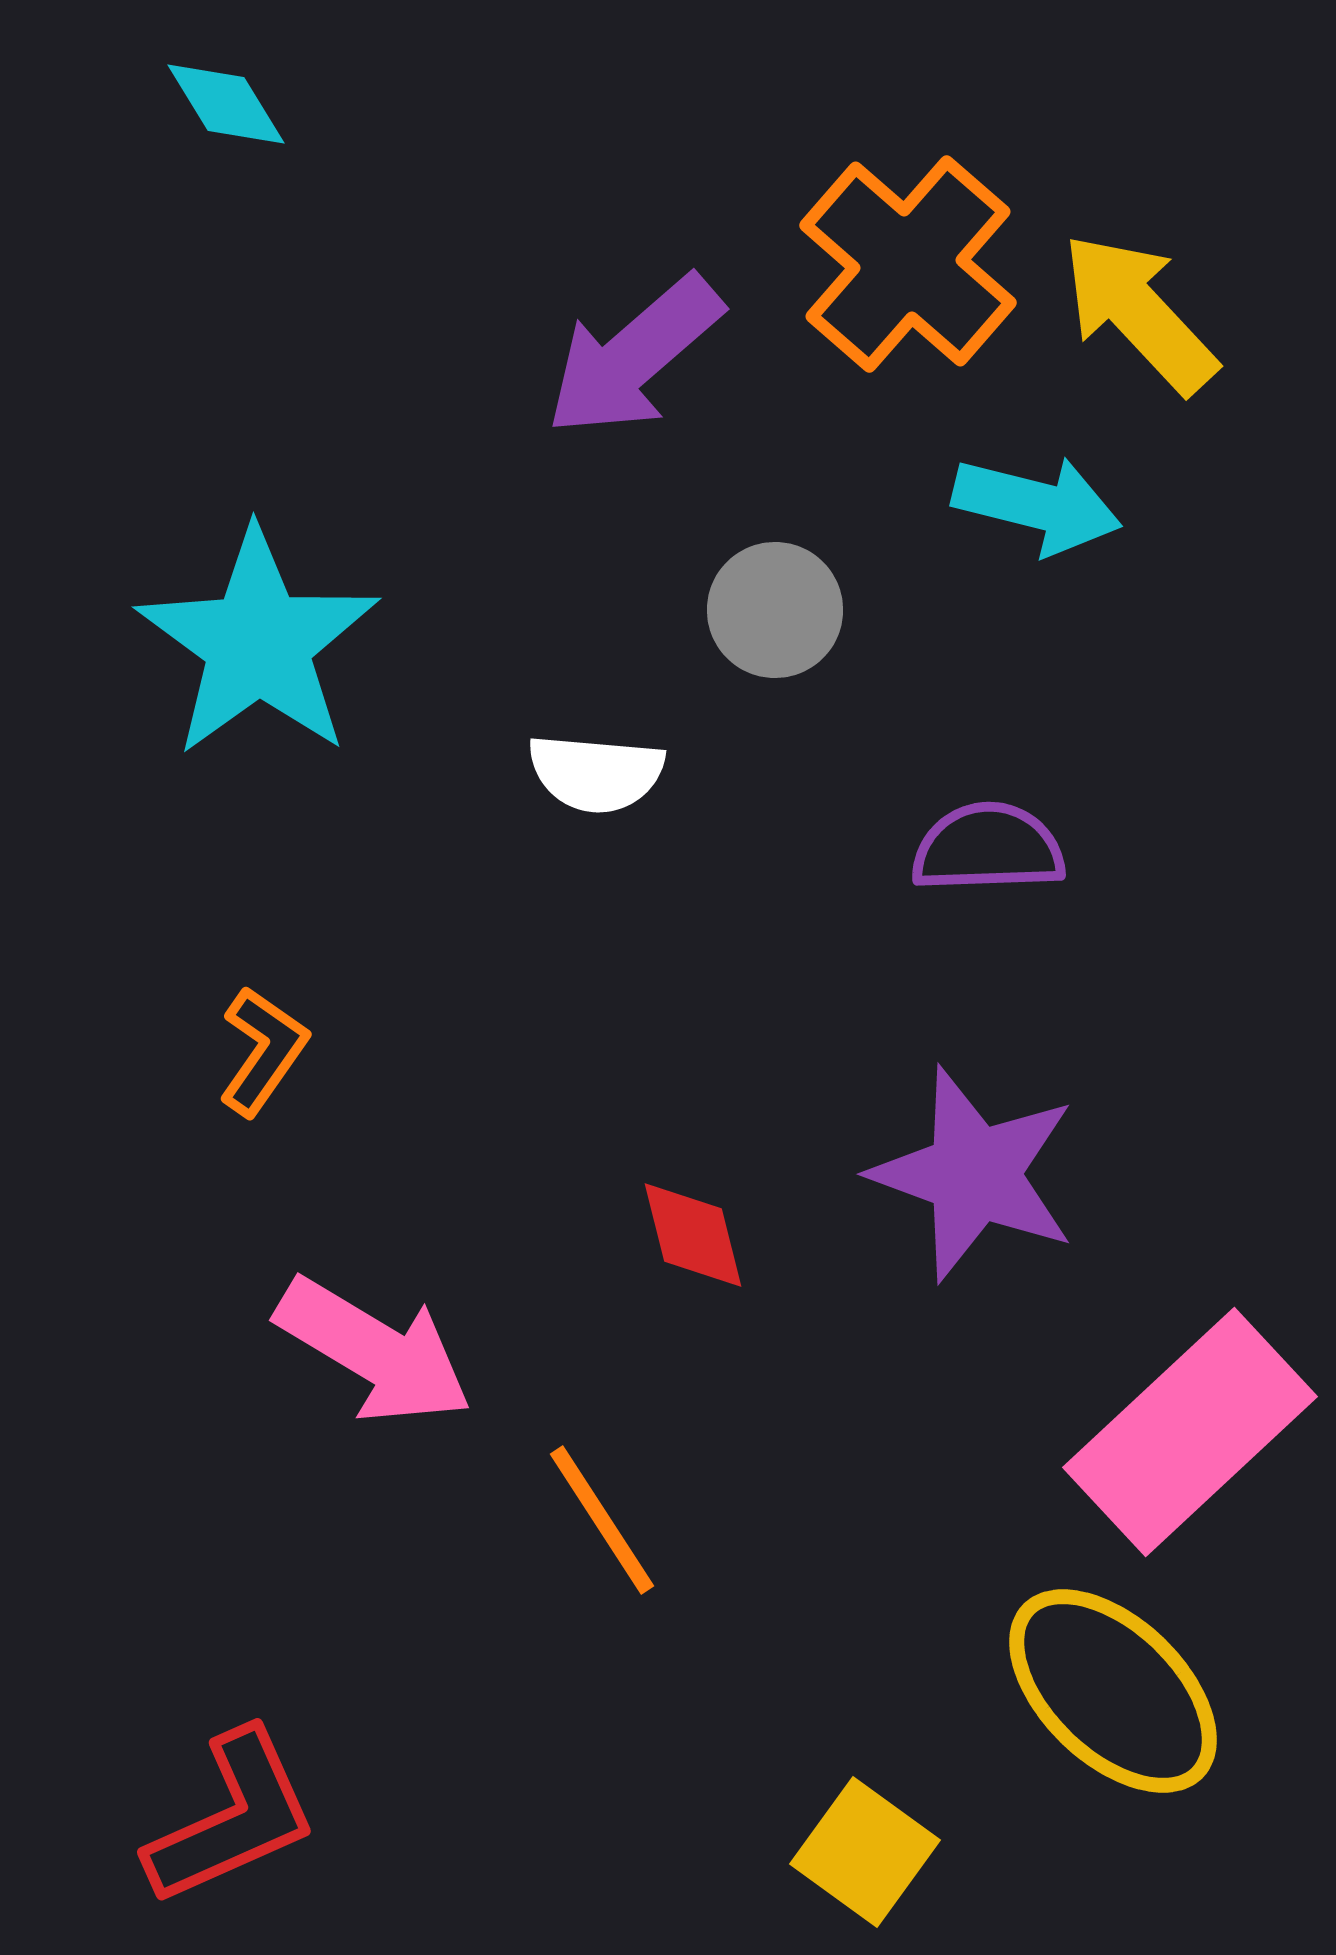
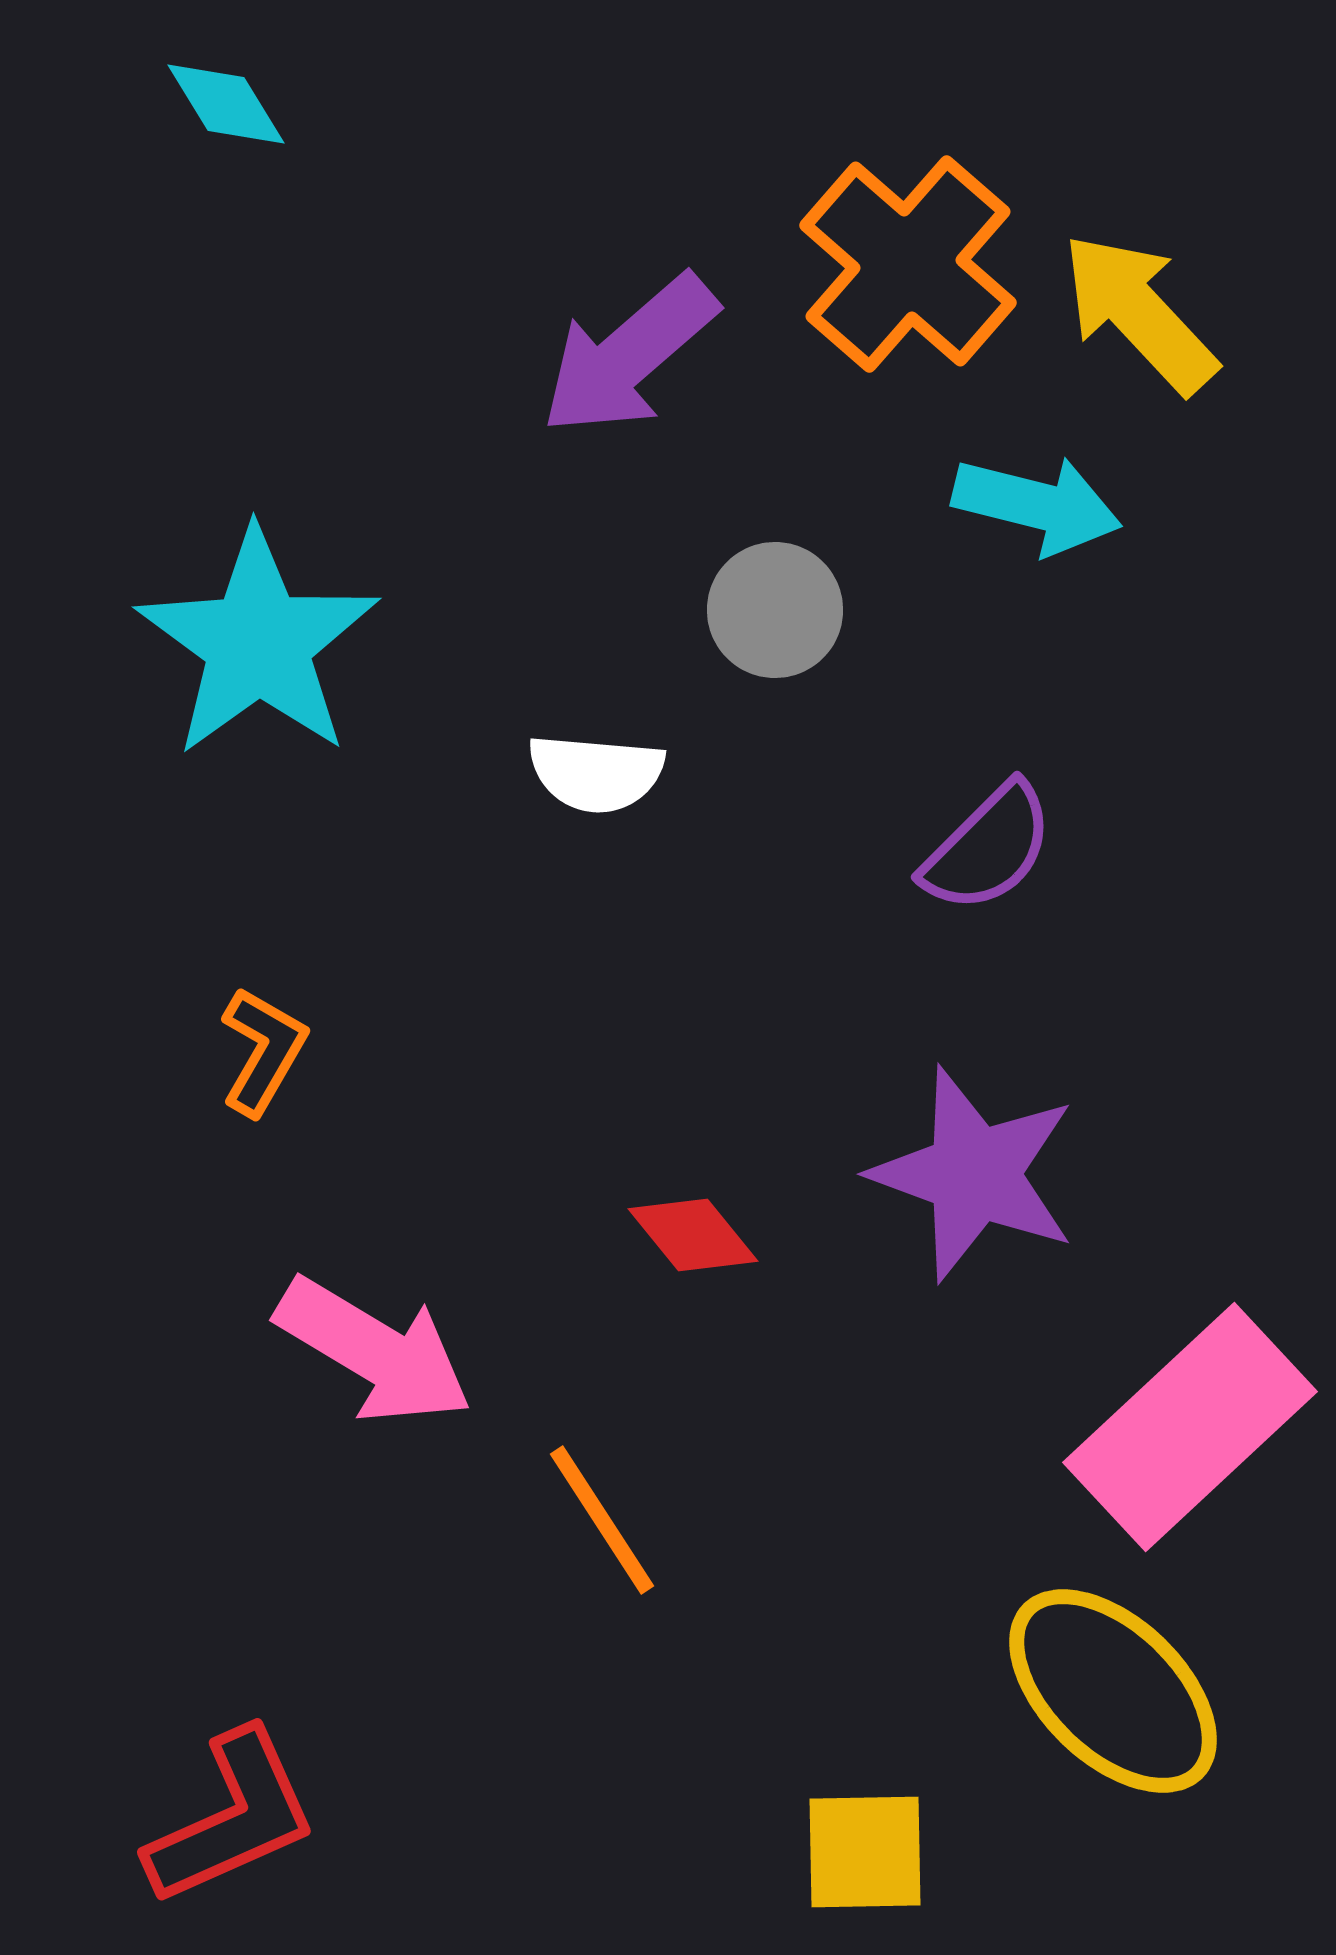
purple arrow: moved 5 px left, 1 px up
purple semicircle: rotated 137 degrees clockwise
orange L-shape: rotated 5 degrees counterclockwise
red diamond: rotated 25 degrees counterclockwise
pink rectangle: moved 5 px up
yellow square: rotated 37 degrees counterclockwise
